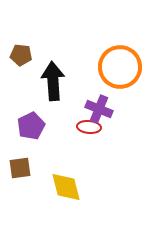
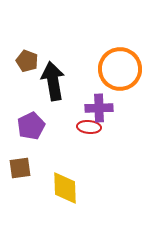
brown pentagon: moved 6 px right, 6 px down; rotated 15 degrees clockwise
orange circle: moved 2 px down
black arrow: rotated 6 degrees counterclockwise
purple cross: moved 1 px up; rotated 24 degrees counterclockwise
yellow diamond: moved 1 px left, 1 px down; rotated 12 degrees clockwise
